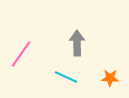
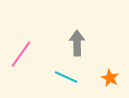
orange star: rotated 24 degrees clockwise
